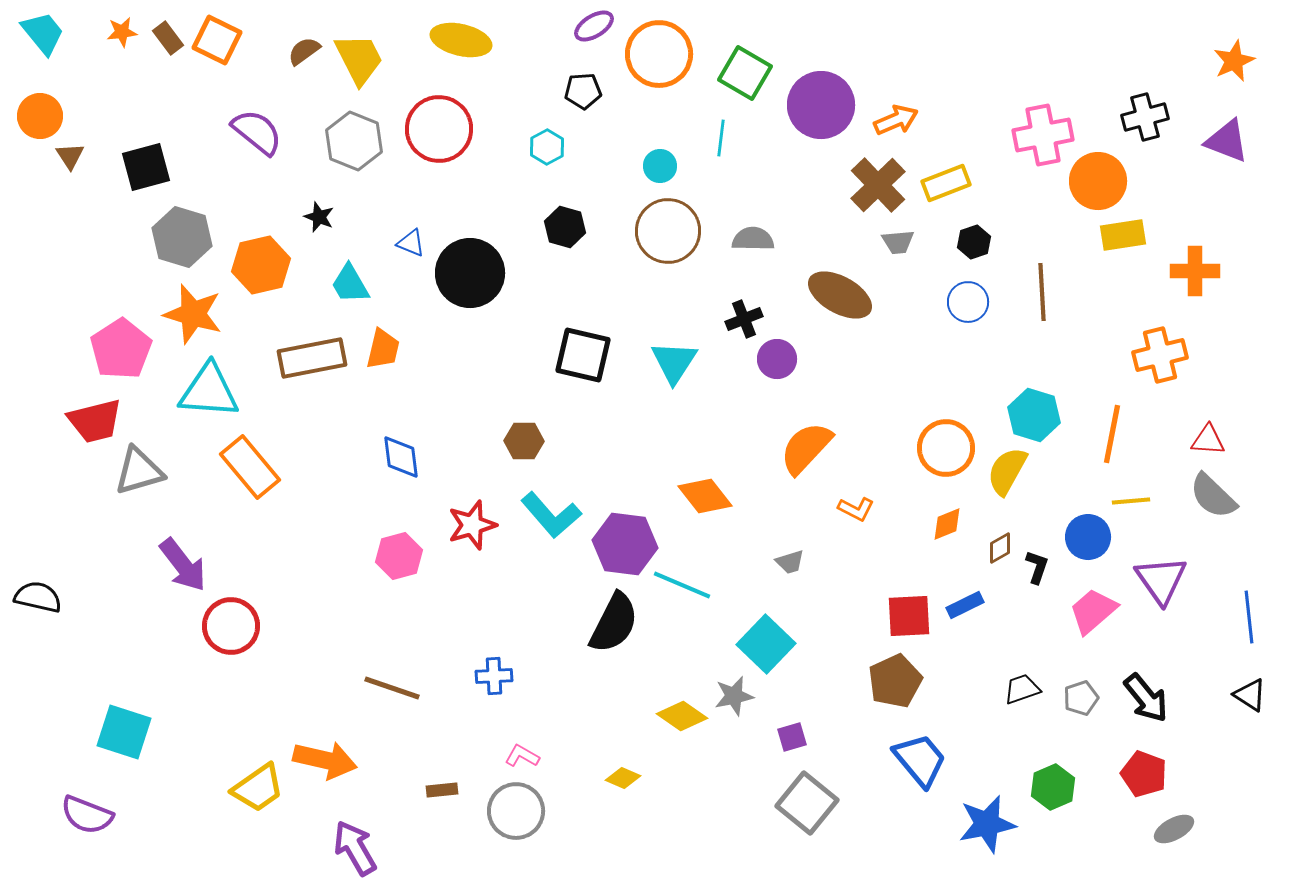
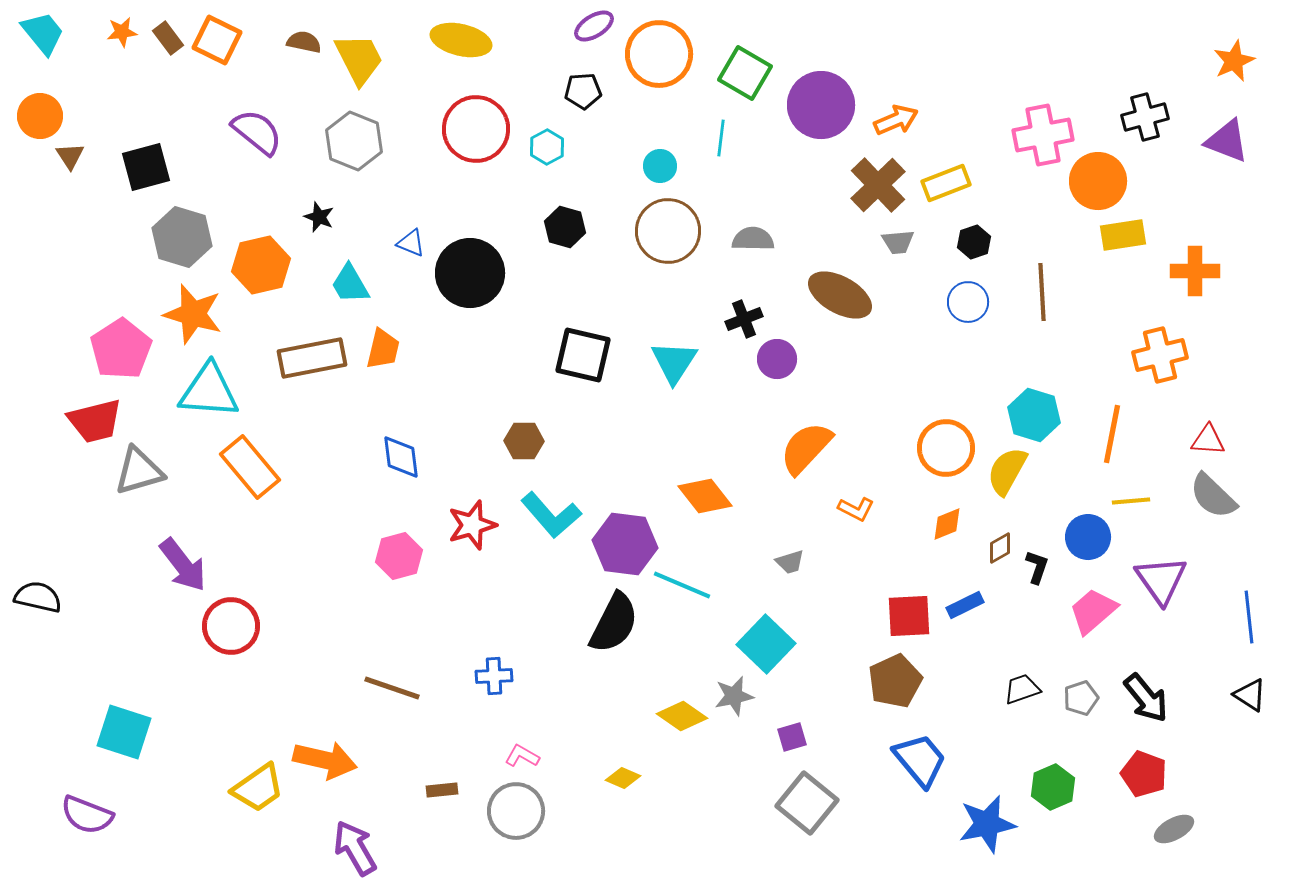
brown semicircle at (304, 51): moved 9 px up; rotated 48 degrees clockwise
red circle at (439, 129): moved 37 px right
